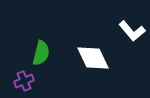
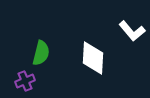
white diamond: rotated 28 degrees clockwise
purple cross: moved 1 px right
